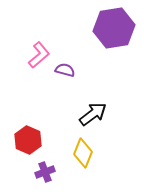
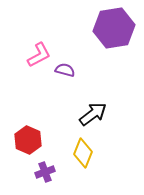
pink L-shape: rotated 12 degrees clockwise
